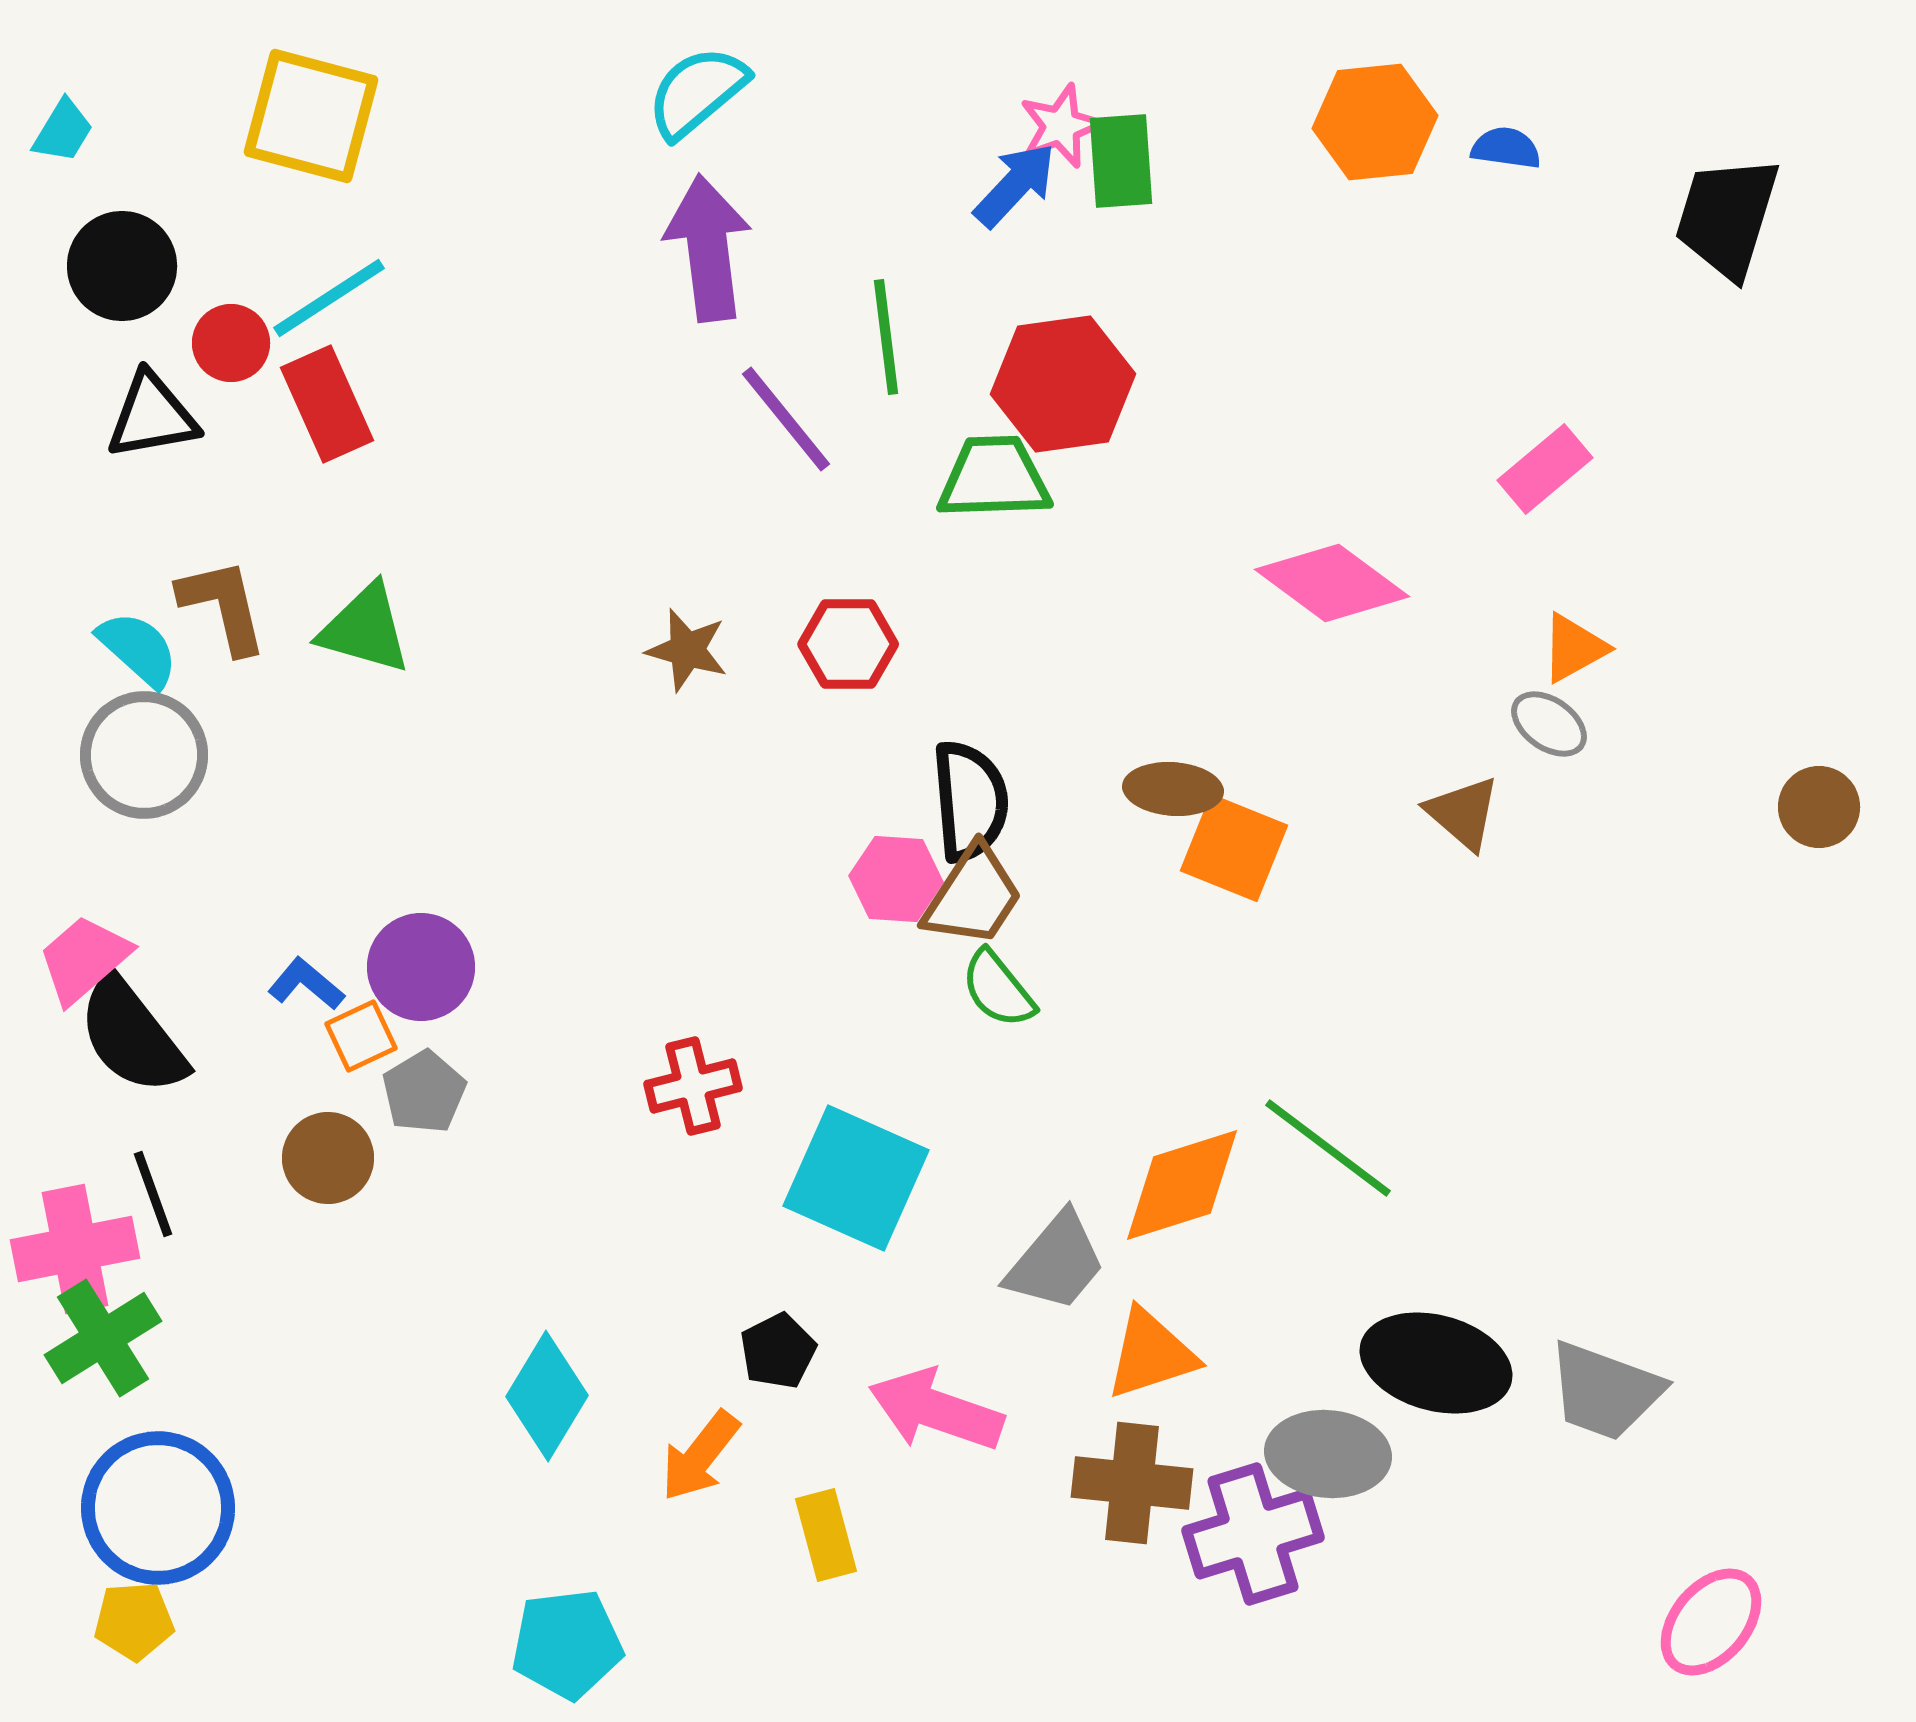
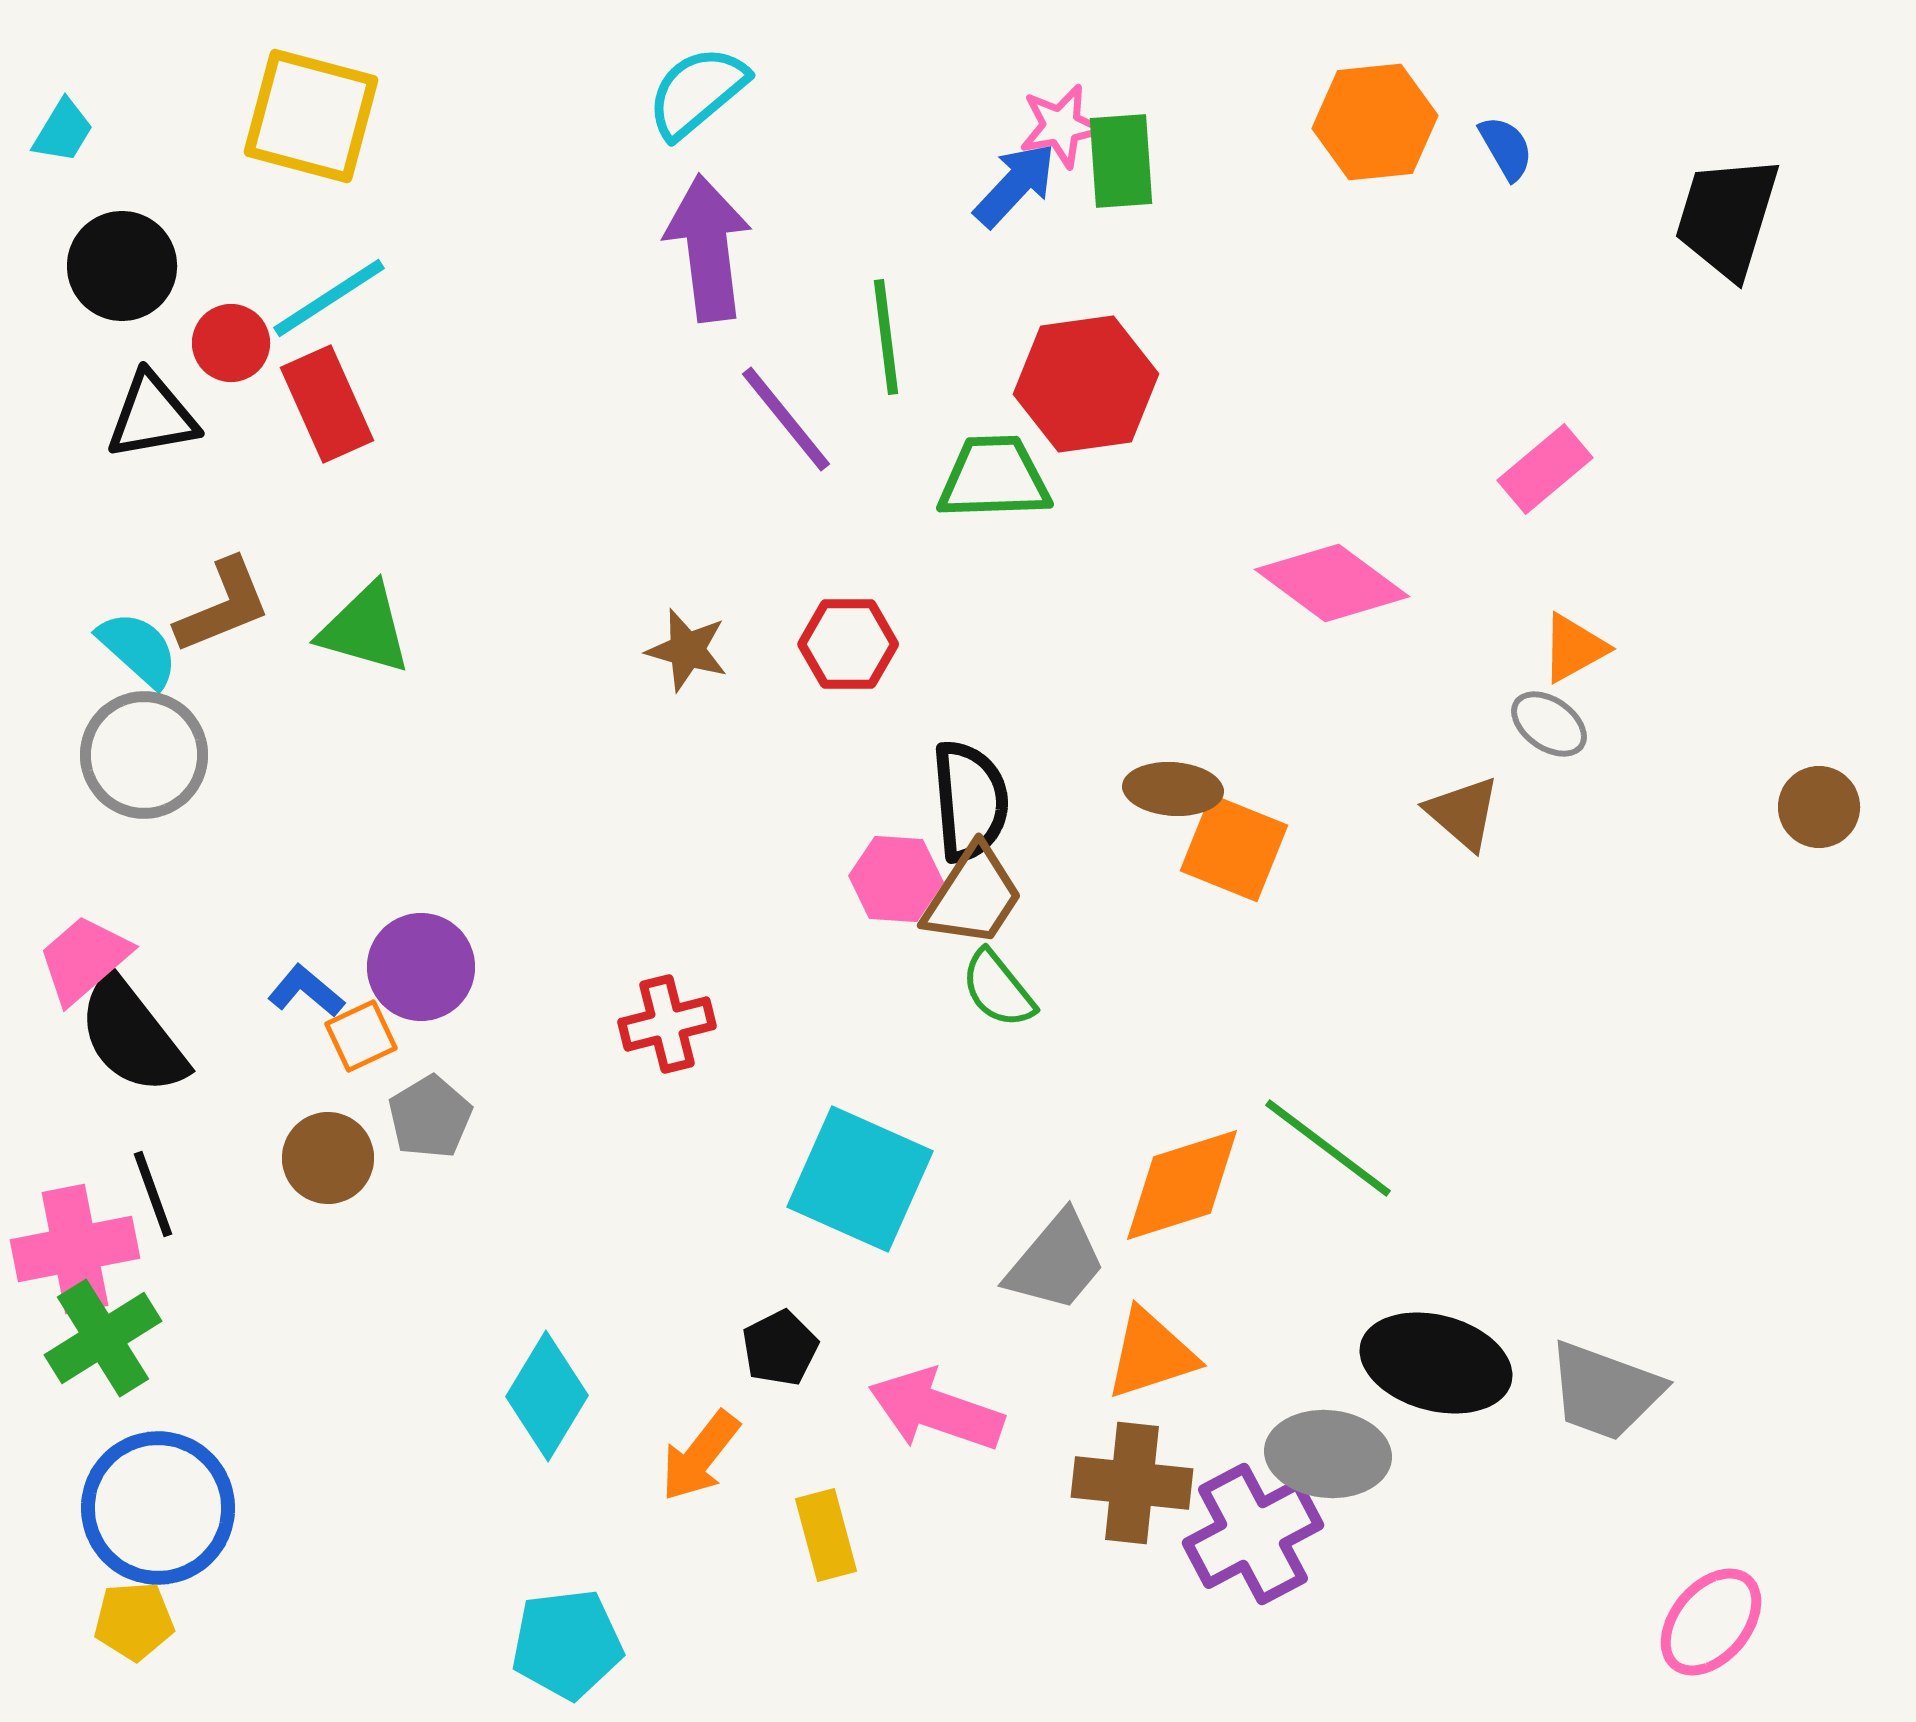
pink star at (1061, 126): rotated 10 degrees clockwise
blue semicircle at (1506, 148): rotated 52 degrees clockwise
red hexagon at (1063, 384): moved 23 px right
brown L-shape at (223, 606): rotated 81 degrees clockwise
blue L-shape at (306, 984): moved 7 px down
red cross at (693, 1086): moved 26 px left, 62 px up
gray pentagon at (424, 1092): moved 6 px right, 25 px down
cyan square at (856, 1178): moved 4 px right, 1 px down
black pentagon at (778, 1351): moved 2 px right, 3 px up
purple cross at (1253, 1534): rotated 11 degrees counterclockwise
